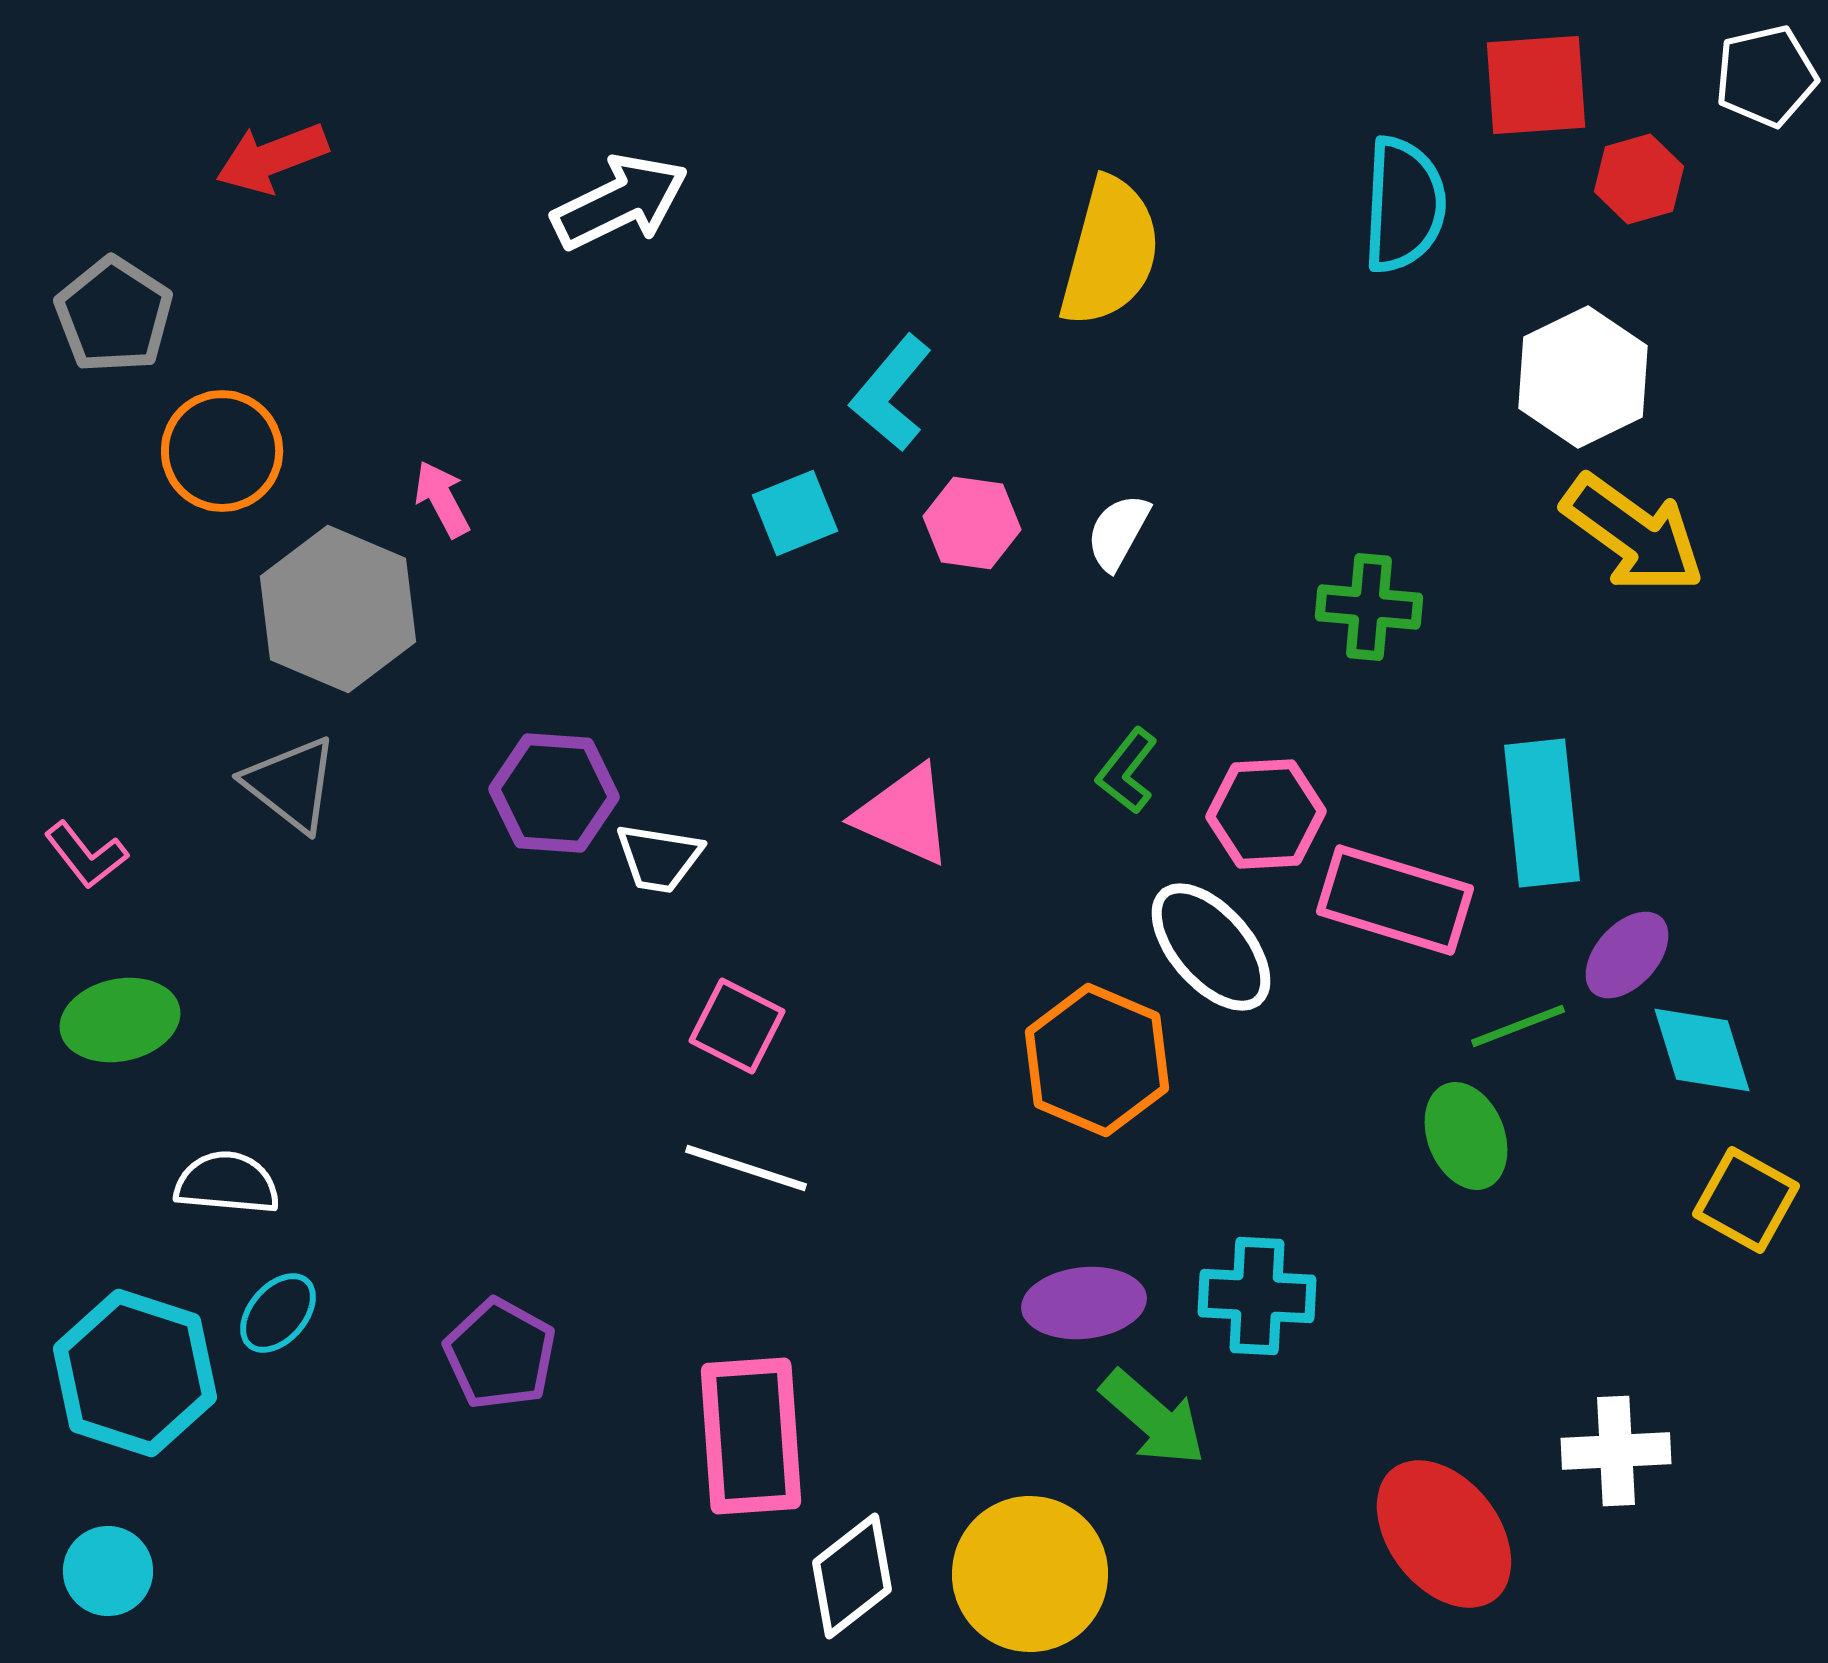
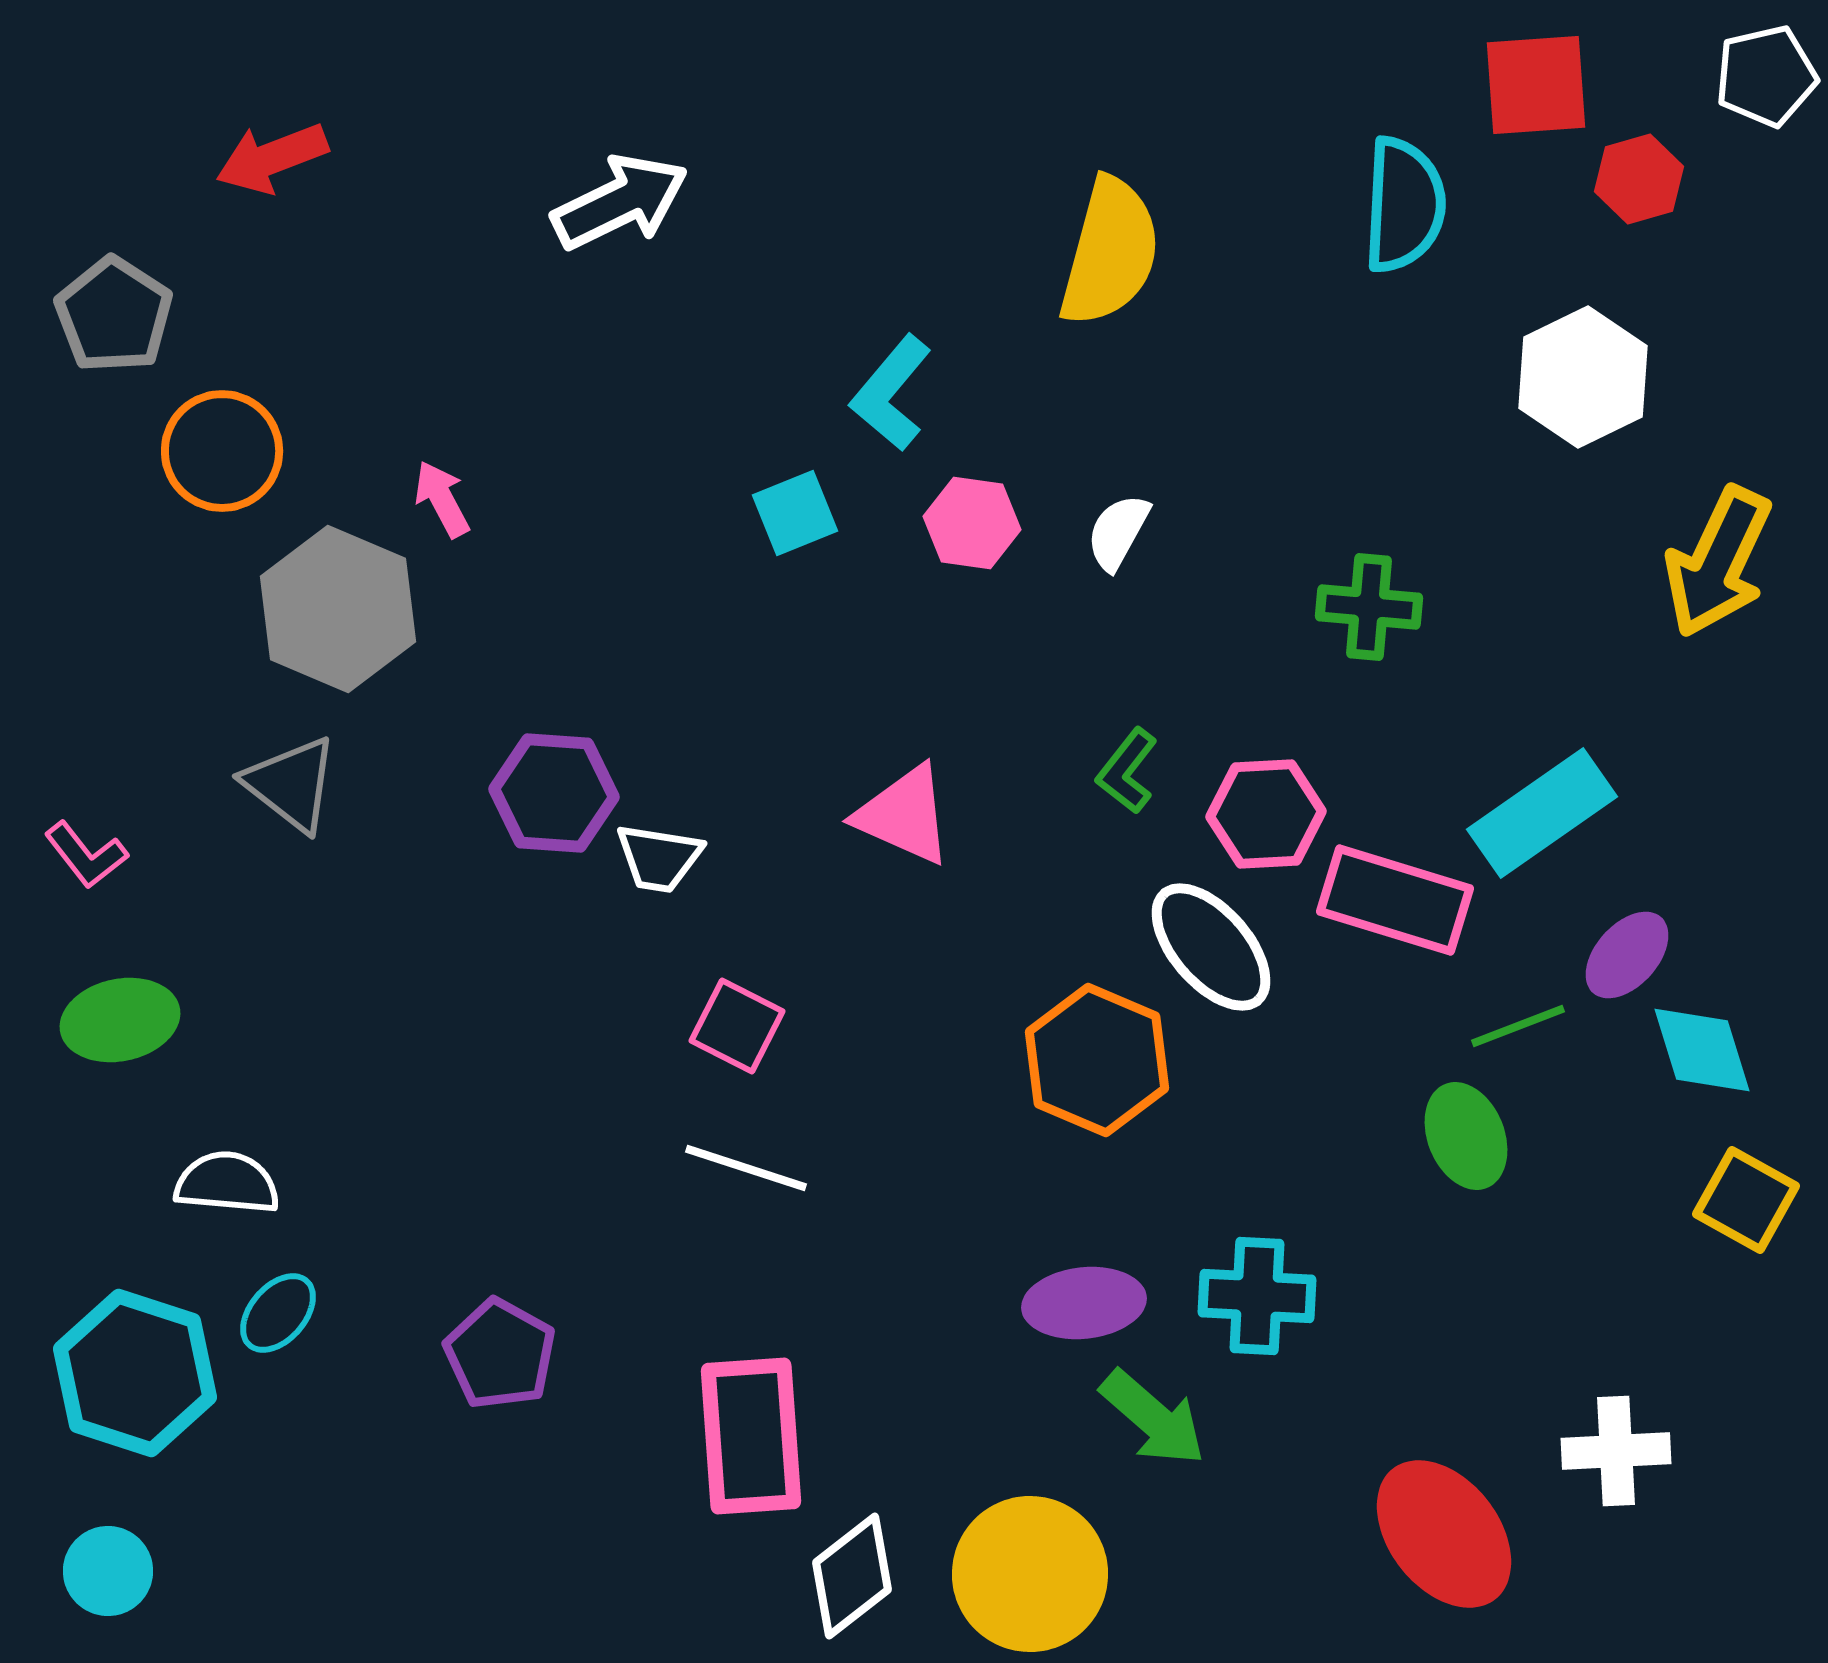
yellow arrow at (1633, 534): moved 85 px right, 28 px down; rotated 79 degrees clockwise
cyan rectangle at (1542, 813): rotated 61 degrees clockwise
